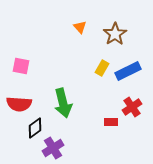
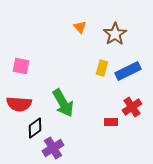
yellow rectangle: rotated 14 degrees counterclockwise
green arrow: rotated 16 degrees counterclockwise
